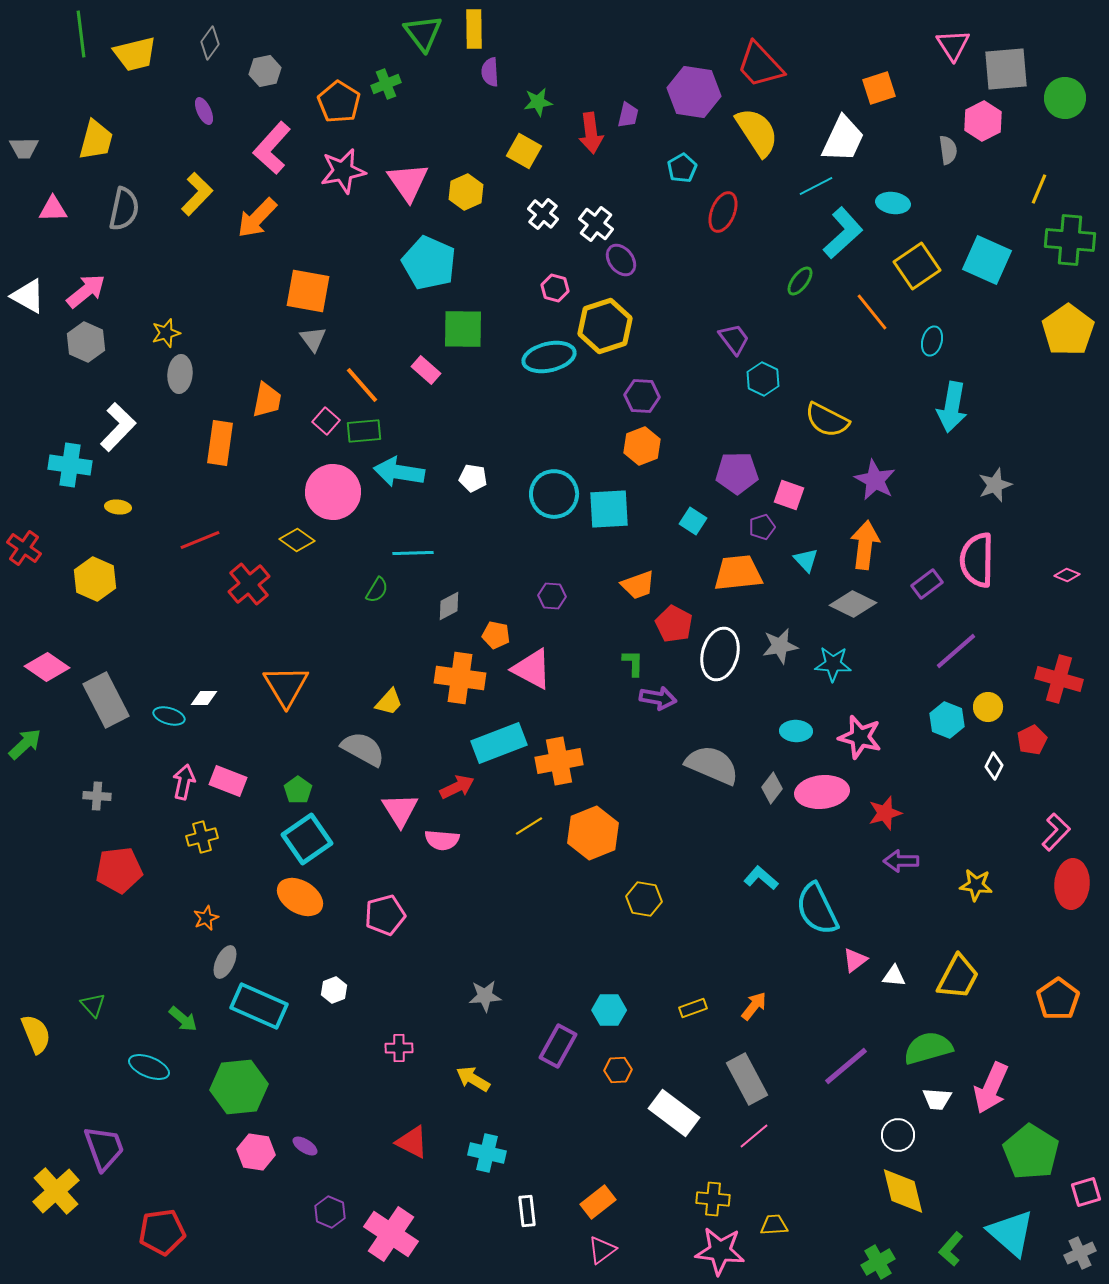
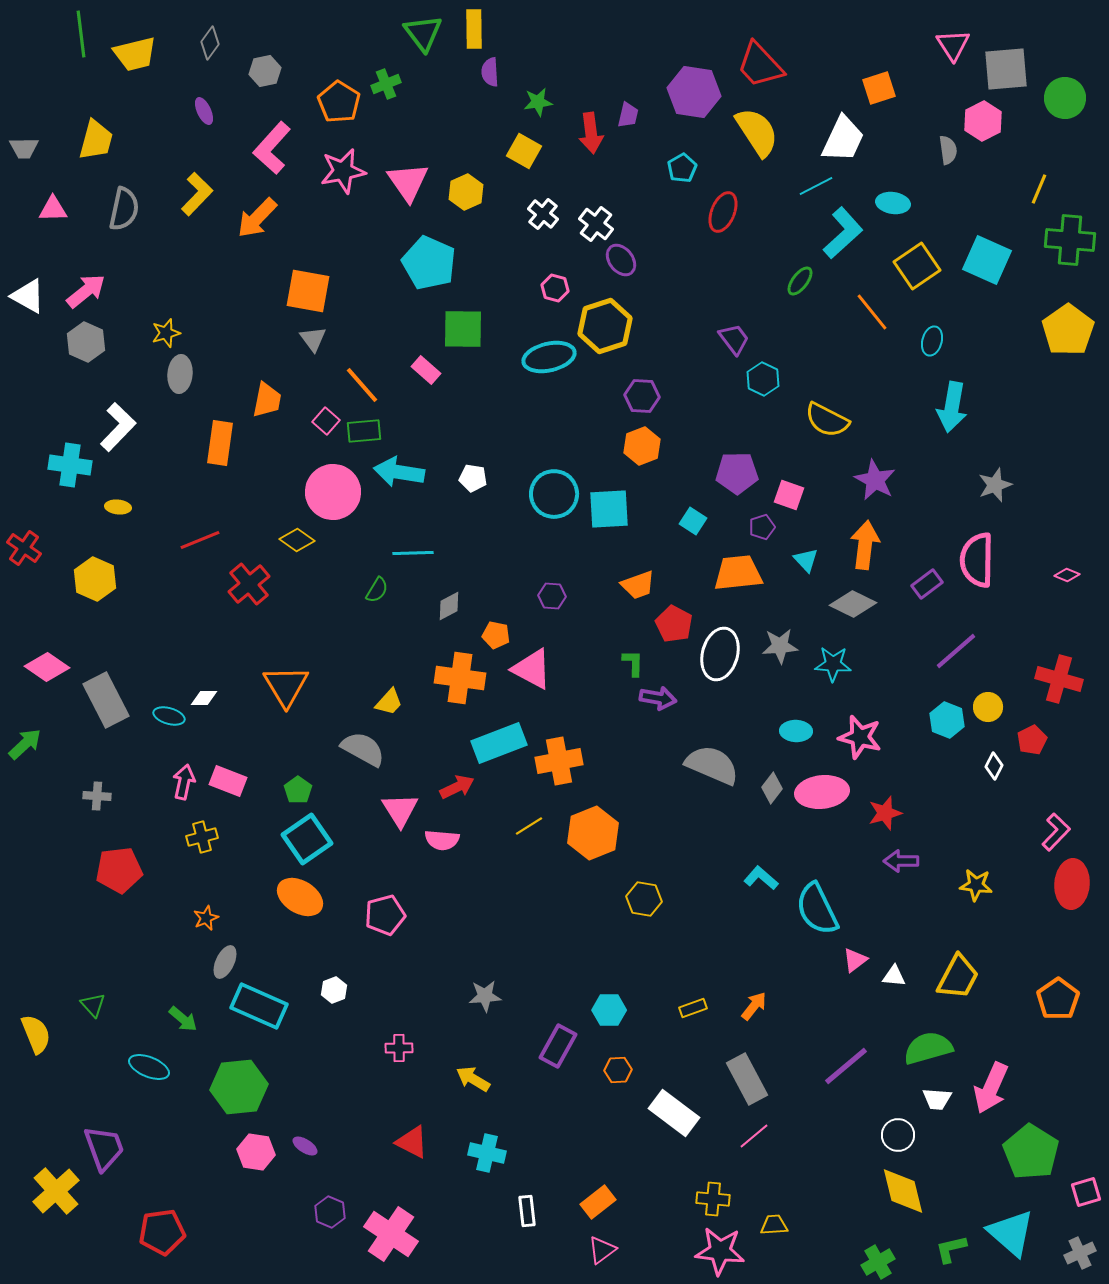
gray star at (780, 646): rotated 6 degrees clockwise
green L-shape at (951, 1249): rotated 36 degrees clockwise
